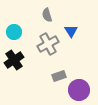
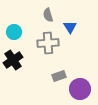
gray semicircle: moved 1 px right
blue triangle: moved 1 px left, 4 px up
gray cross: moved 1 px up; rotated 25 degrees clockwise
black cross: moved 1 px left
purple circle: moved 1 px right, 1 px up
